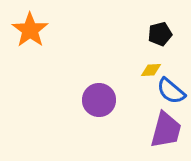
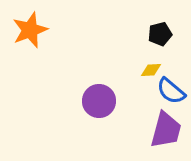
orange star: rotated 15 degrees clockwise
purple circle: moved 1 px down
